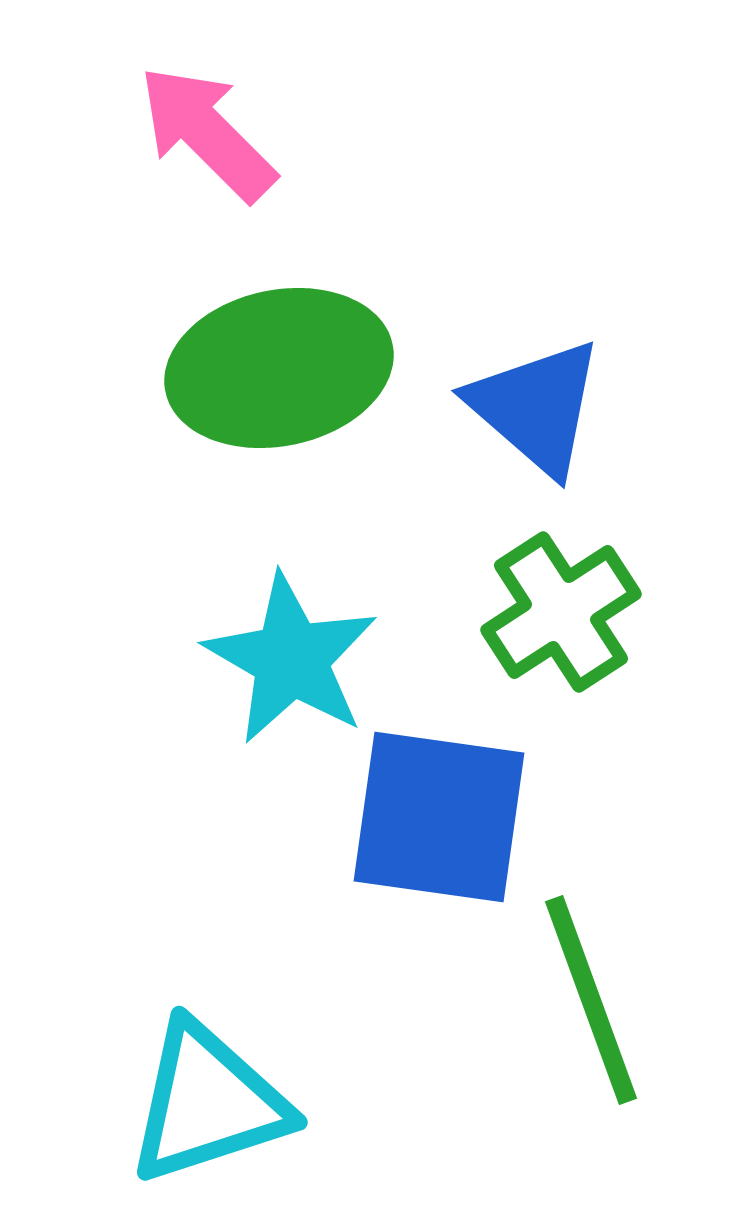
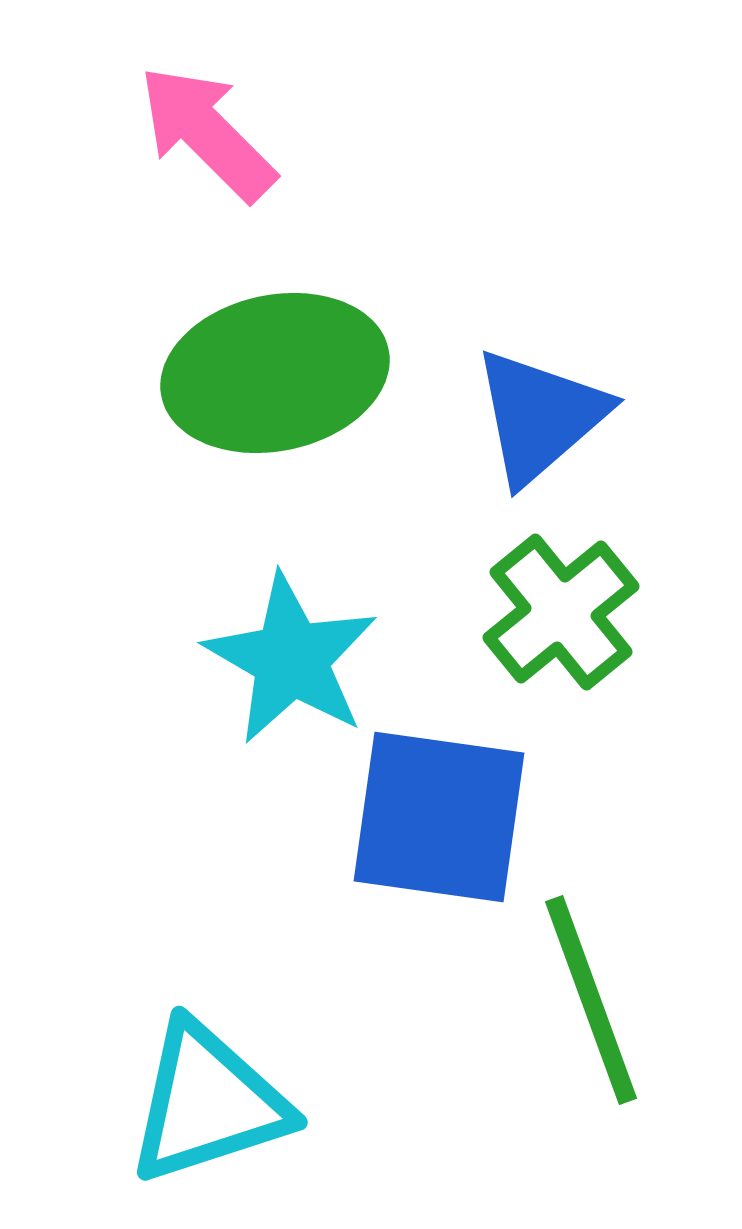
green ellipse: moved 4 px left, 5 px down
blue triangle: moved 4 px right, 9 px down; rotated 38 degrees clockwise
green cross: rotated 6 degrees counterclockwise
